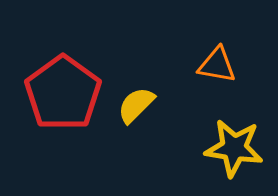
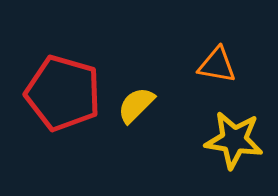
red pentagon: rotated 20 degrees counterclockwise
yellow star: moved 8 px up
